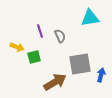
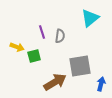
cyan triangle: rotated 30 degrees counterclockwise
purple line: moved 2 px right, 1 px down
gray semicircle: rotated 32 degrees clockwise
green square: moved 1 px up
gray square: moved 2 px down
blue arrow: moved 9 px down
